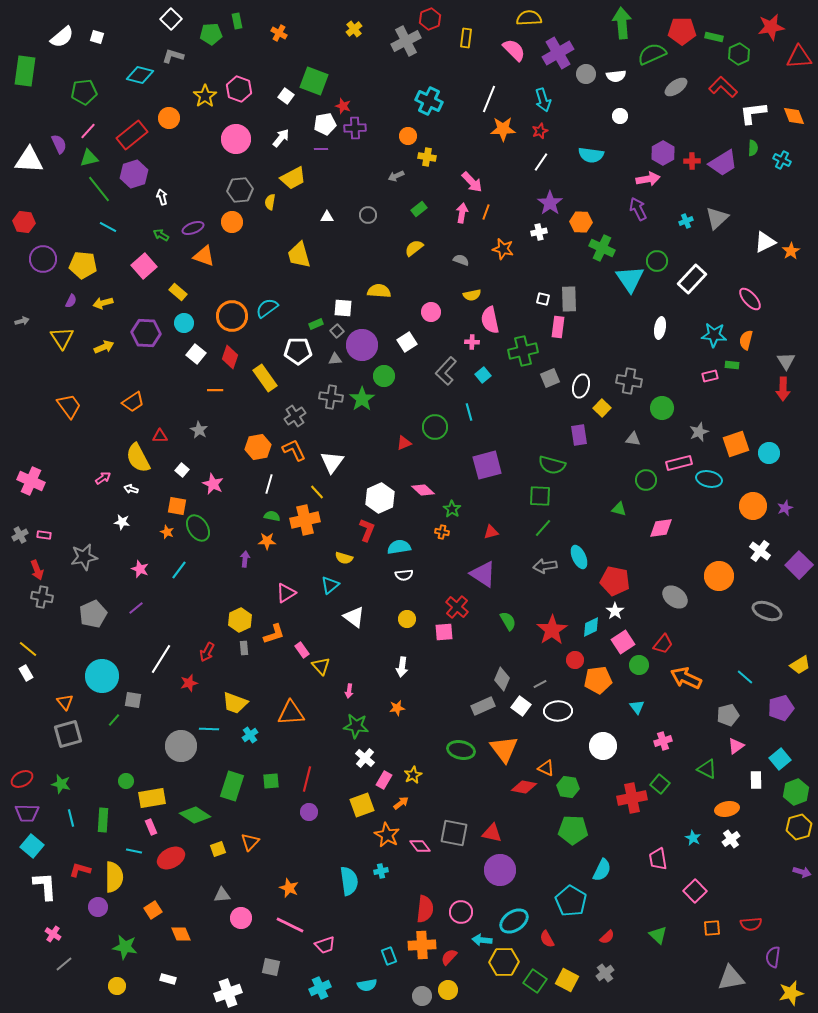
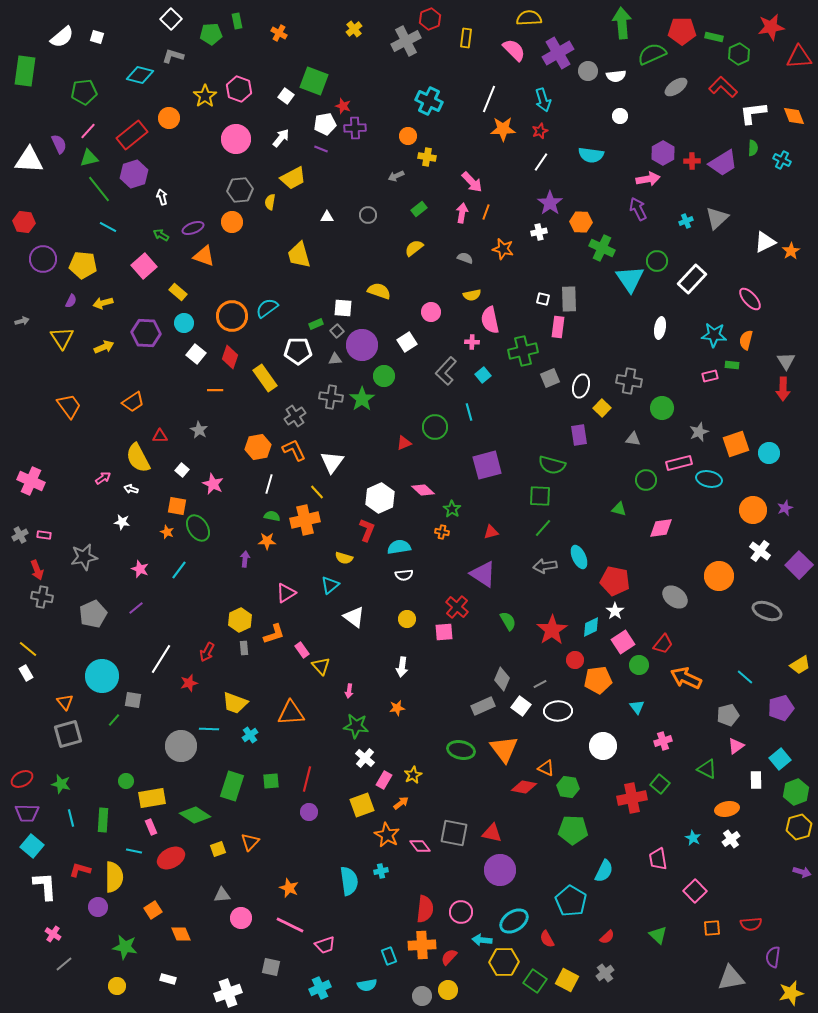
gray circle at (586, 74): moved 2 px right, 3 px up
purple line at (321, 149): rotated 24 degrees clockwise
gray semicircle at (461, 260): moved 4 px right, 2 px up
yellow semicircle at (379, 291): rotated 15 degrees clockwise
orange circle at (753, 506): moved 4 px down
cyan semicircle at (602, 870): moved 2 px right, 1 px down
